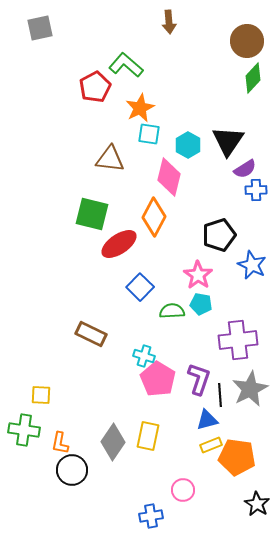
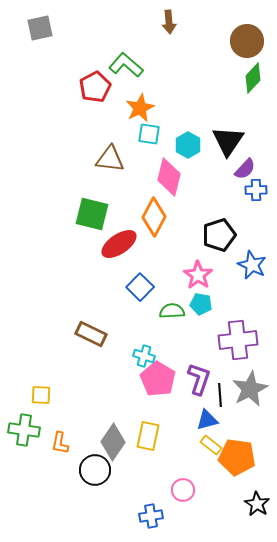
purple semicircle at (245, 169): rotated 15 degrees counterclockwise
yellow rectangle at (211, 445): rotated 60 degrees clockwise
black circle at (72, 470): moved 23 px right
